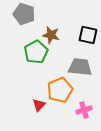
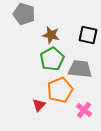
green pentagon: moved 16 px right, 7 px down
gray trapezoid: moved 2 px down
pink cross: rotated 35 degrees counterclockwise
